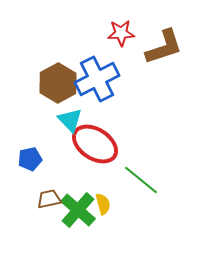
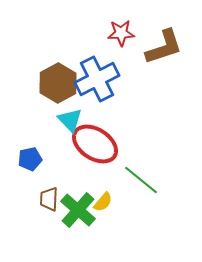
brown trapezoid: rotated 75 degrees counterclockwise
yellow semicircle: moved 2 px up; rotated 55 degrees clockwise
